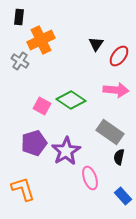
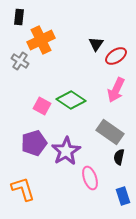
red ellipse: moved 3 px left; rotated 20 degrees clockwise
pink arrow: rotated 110 degrees clockwise
blue rectangle: rotated 24 degrees clockwise
